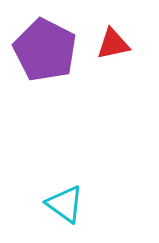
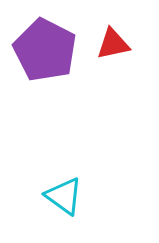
cyan triangle: moved 1 px left, 8 px up
